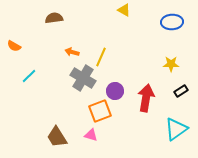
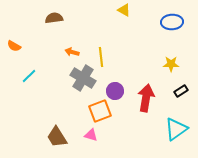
yellow line: rotated 30 degrees counterclockwise
